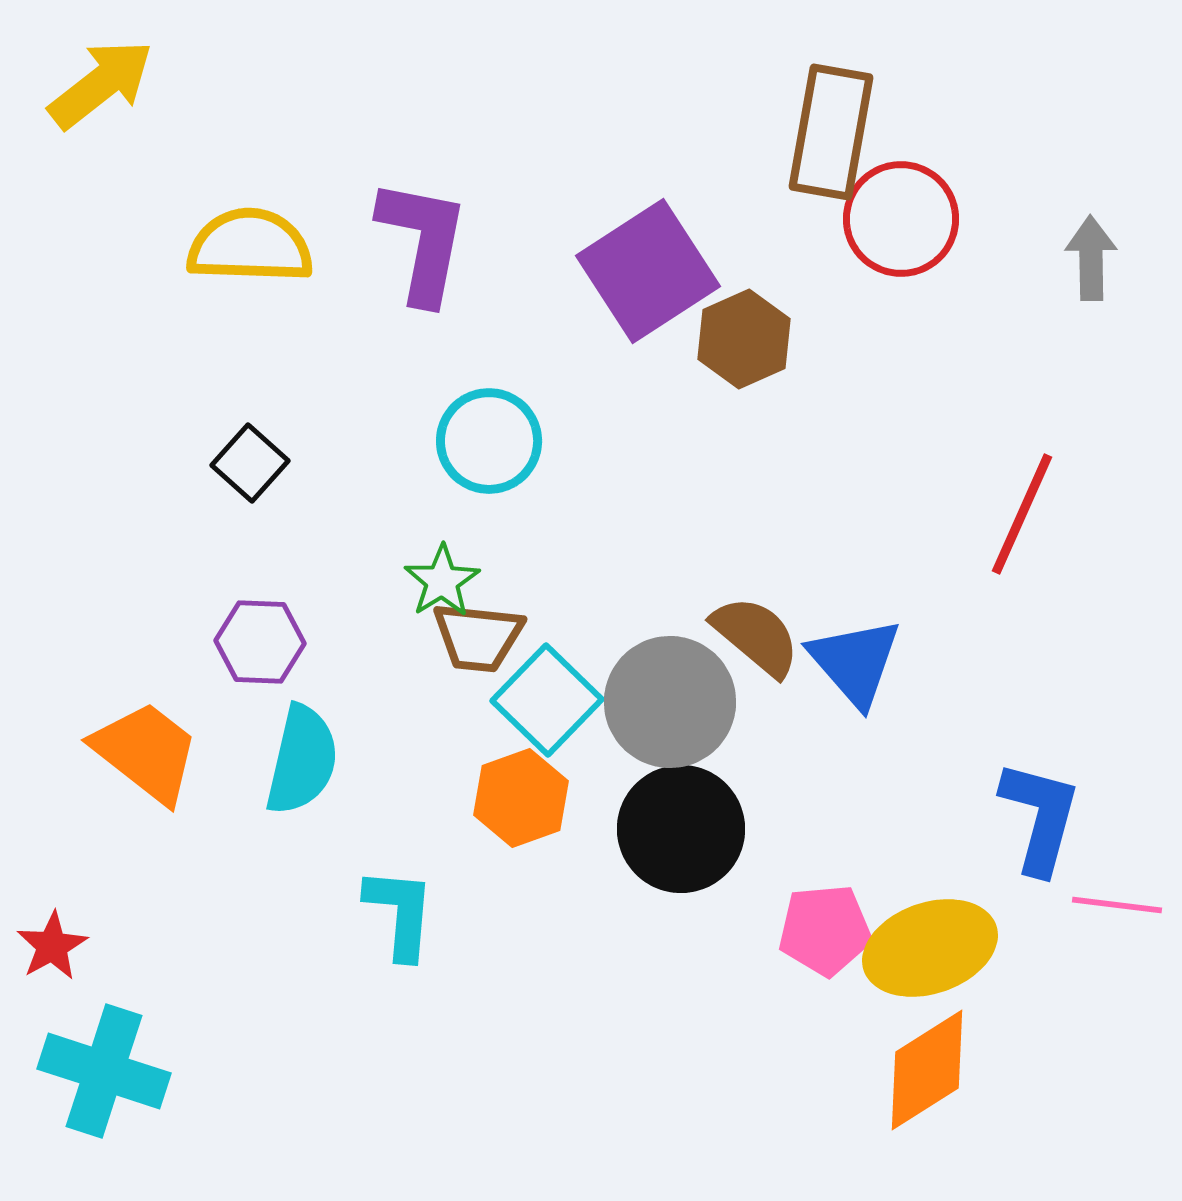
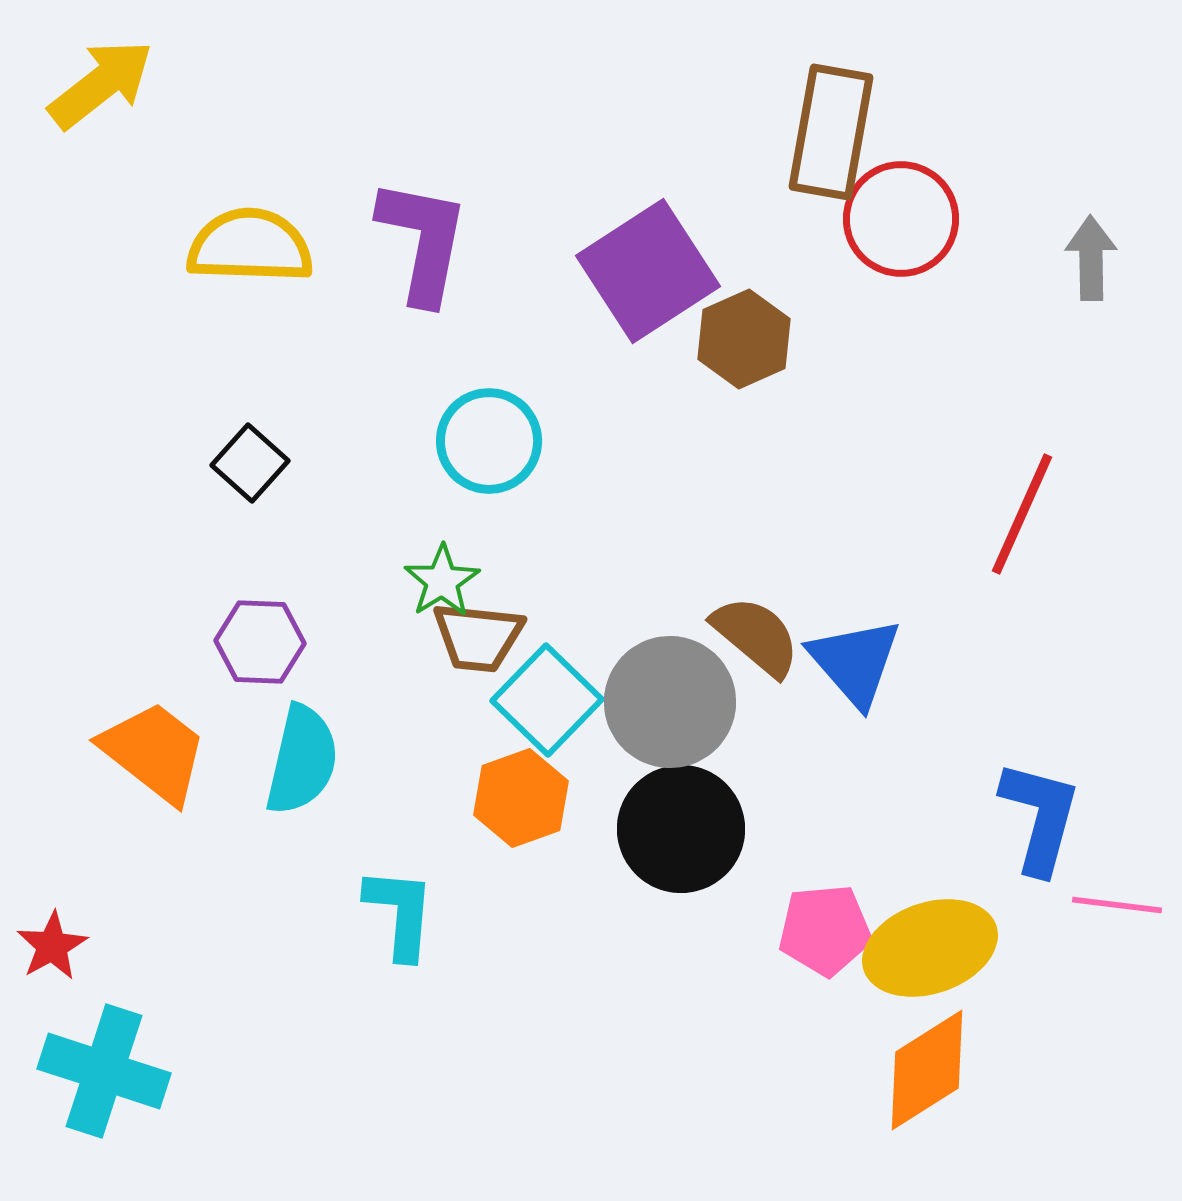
orange trapezoid: moved 8 px right
